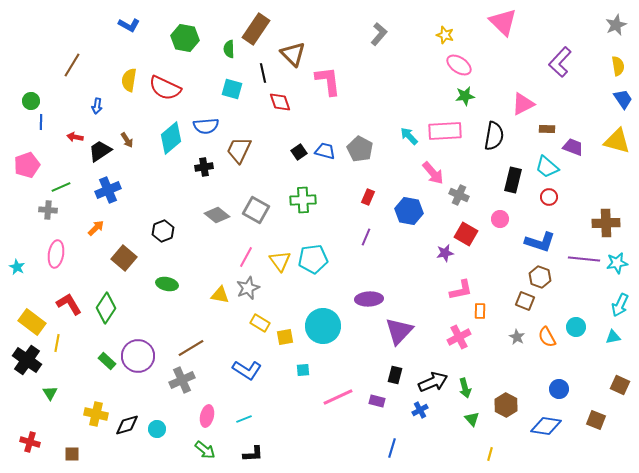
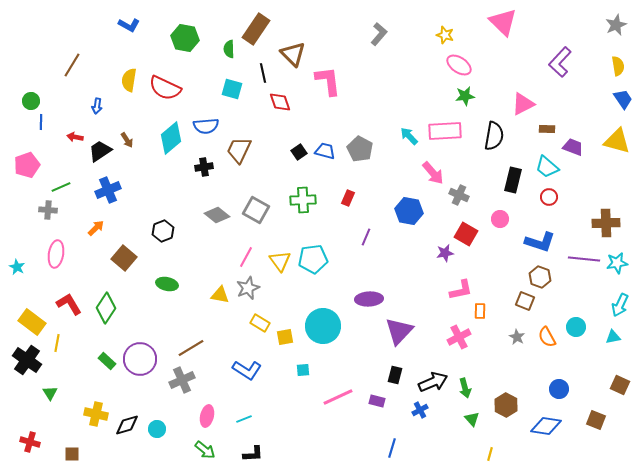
red rectangle at (368, 197): moved 20 px left, 1 px down
purple circle at (138, 356): moved 2 px right, 3 px down
